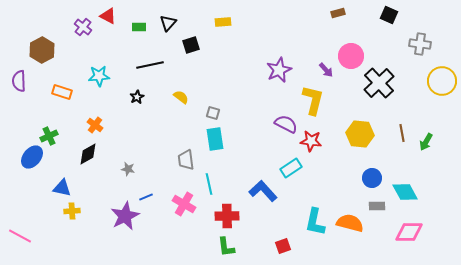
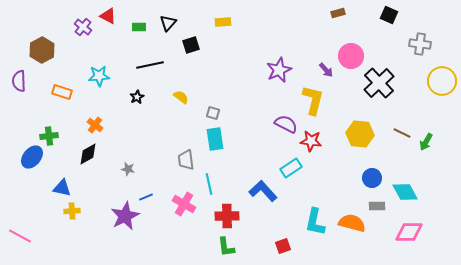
brown line at (402, 133): rotated 54 degrees counterclockwise
green cross at (49, 136): rotated 18 degrees clockwise
orange semicircle at (350, 223): moved 2 px right
